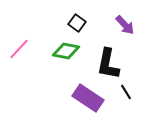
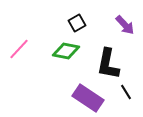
black square: rotated 24 degrees clockwise
